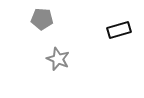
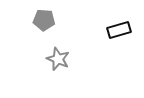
gray pentagon: moved 2 px right, 1 px down
